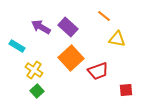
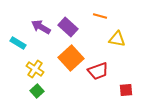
orange line: moved 4 px left; rotated 24 degrees counterclockwise
cyan rectangle: moved 1 px right, 3 px up
yellow cross: moved 1 px right, 1 px up
